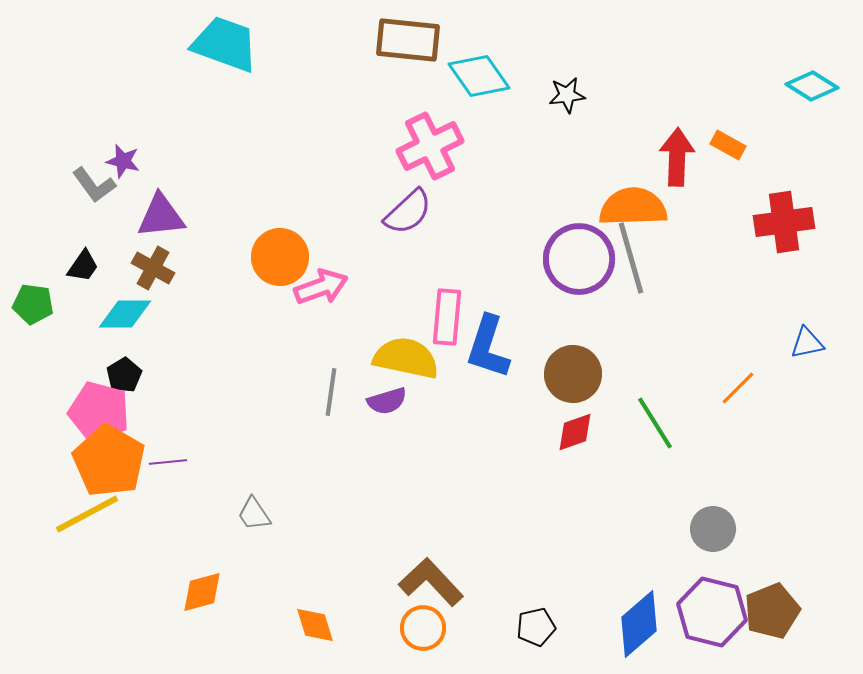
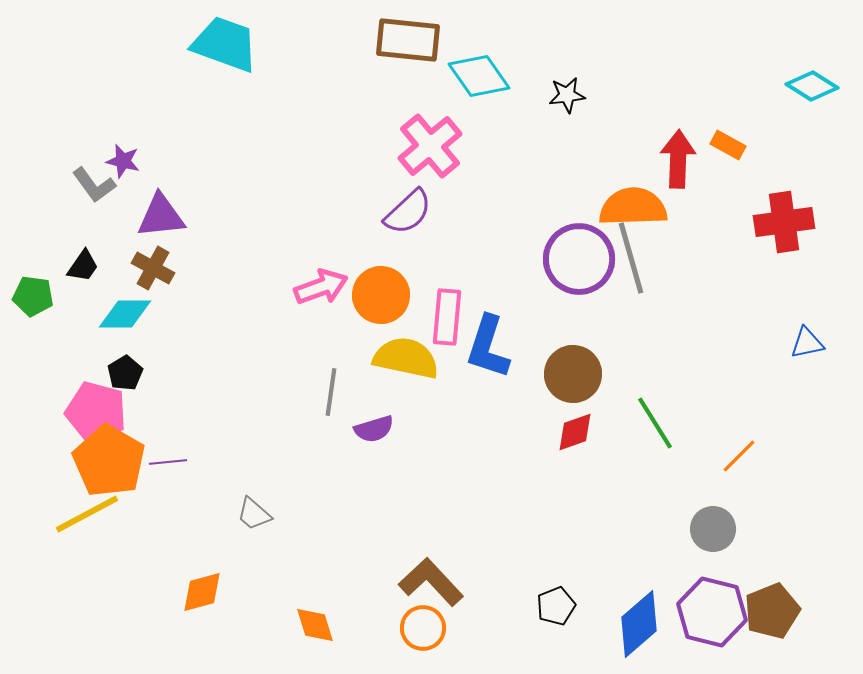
pink cross at (430, 146): rotated 14 degrees counterclockwise
red arrow at (677, 157): moved 1 px right, 2 px down
orange circle at (280, 257): moved 101 px right, 38 px down
green pentagon at (33, 304): moved 8 px up
black pentagon at (124, 375): moved 1 px right, 2 px up
orange line at (738, 388): moved 1 px right, 68 px down
purple semicircle at (387, 401): moved 13 px left, 28 px down
pink pentagon at (99, 412): moved 3 px left
gray trapezoid at (254, 514): rotated 15 degrees counterclockwise
black pentagon at (536, 627): moved 20 px right, 21 px up; rotated 9 degrees counterclockwise
